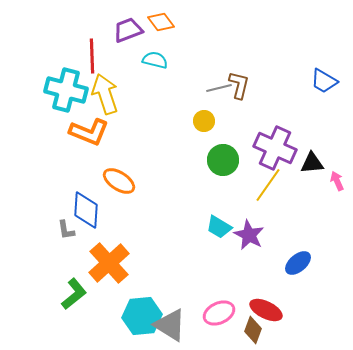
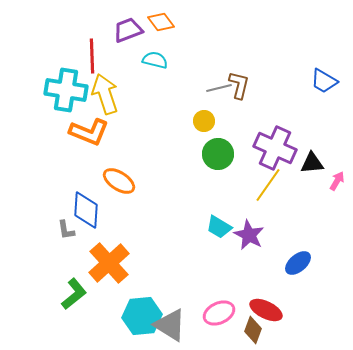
cyan cross: rotated 6 degrees counterclockwise
green circle: moved 5 px left, 6 px up
pink arrow: rotated 54 degrees clockwise
